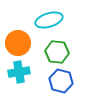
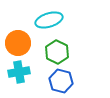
green hexagon: rotated 20 degrees clockwise
